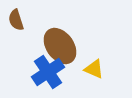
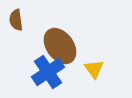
brown semicircle: rotated 10 degrees clockwise
yellow triangle: rotated 30 degrees clockwise
